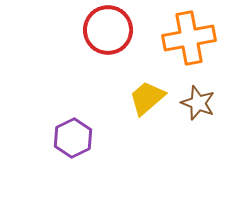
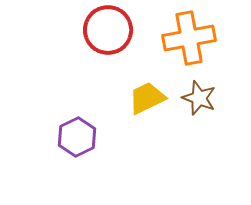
yellow trapezoid: rotated 15 degrees clockwise
brown star: moved 1 px right, 5 px up
purple hexagon: moved 4 px right, 1 px up
